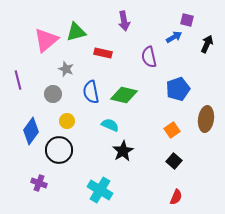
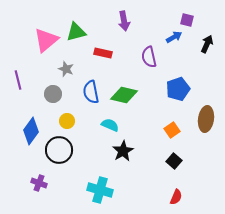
cyan cross: rotated 15 degrees counterclockwise
